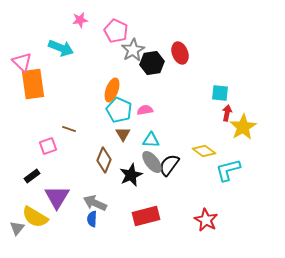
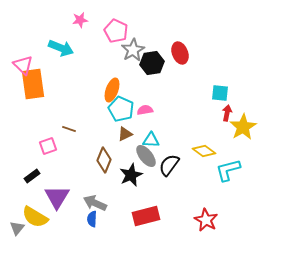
pink triangle: moved 1 px right, 3 px down
cyan pentagon: moved 2 px right, 1 px up
brown triangle: moved 2 px right; rotated 35 degrees clockwise
gray ellipse: moved 6 px left, 6 px up
